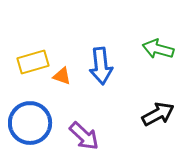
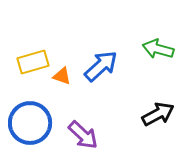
blue arrow: rotated 126 degrees counterclockwise
purple arrow: moved 1 px left, 1 px up
